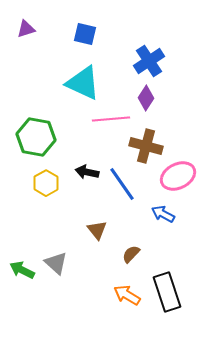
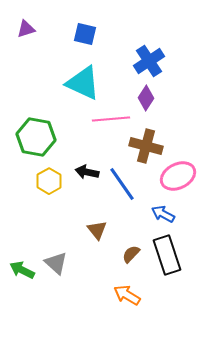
yellow hexagon: moved 3 px right, 2 px up
black rectangle: moved 37 px up
